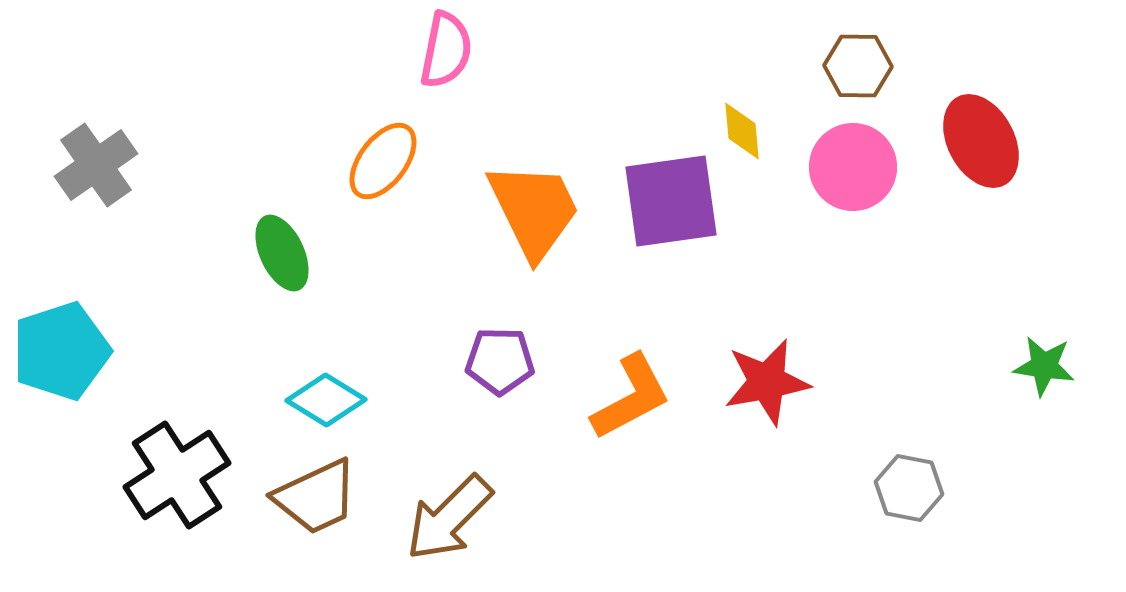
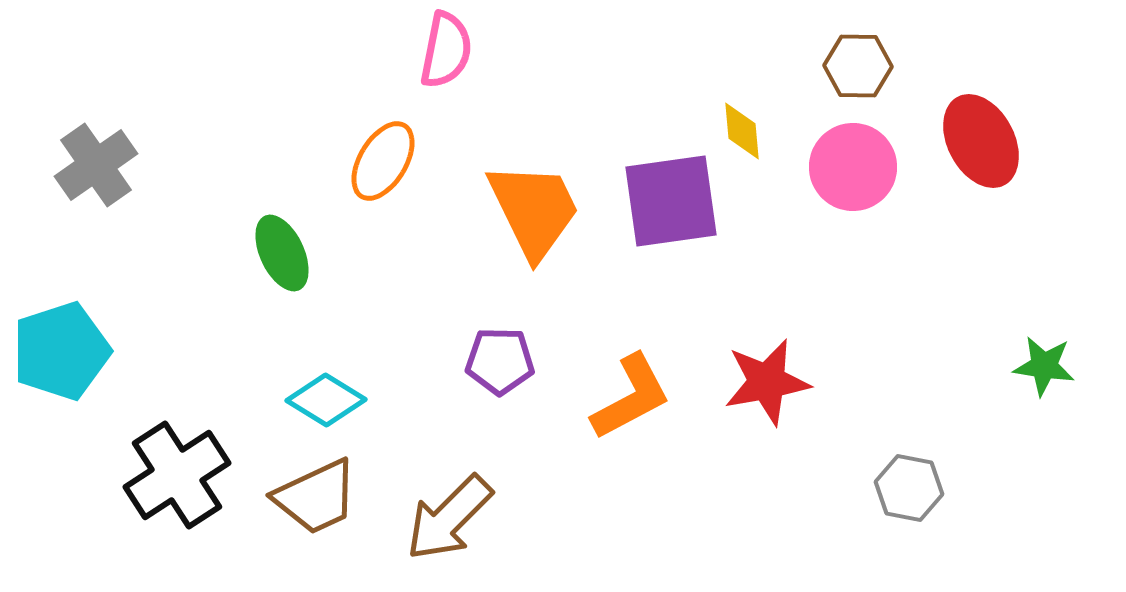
orange ellipse: rotated 6 degrees counterclockwise
